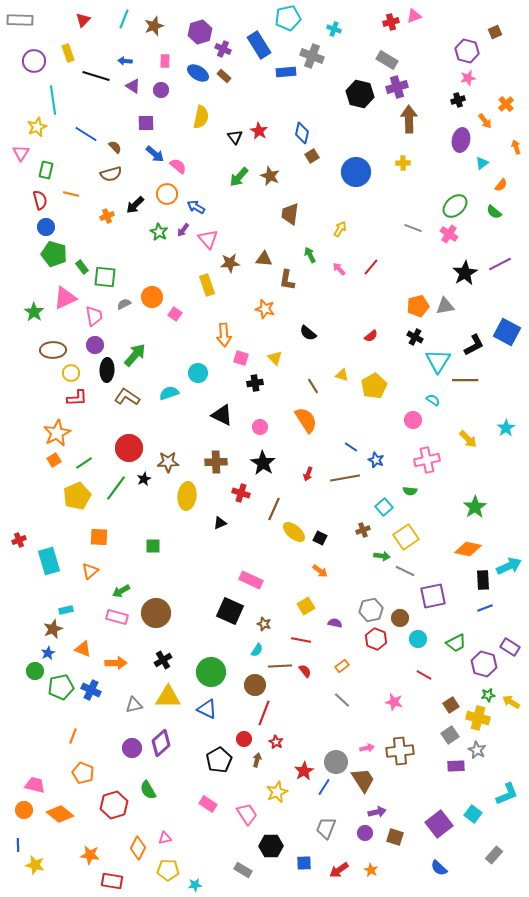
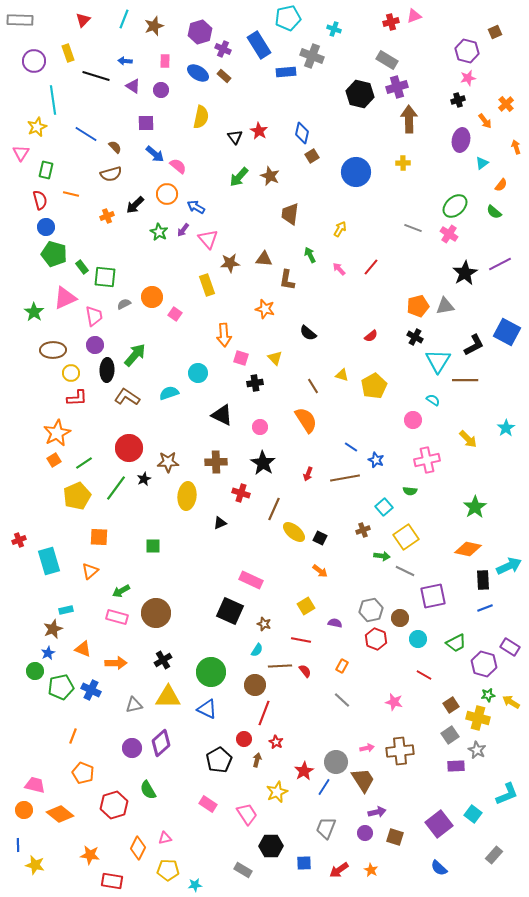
orange rectangle at (342, 666): rotated 24 degrees counterclockwise
